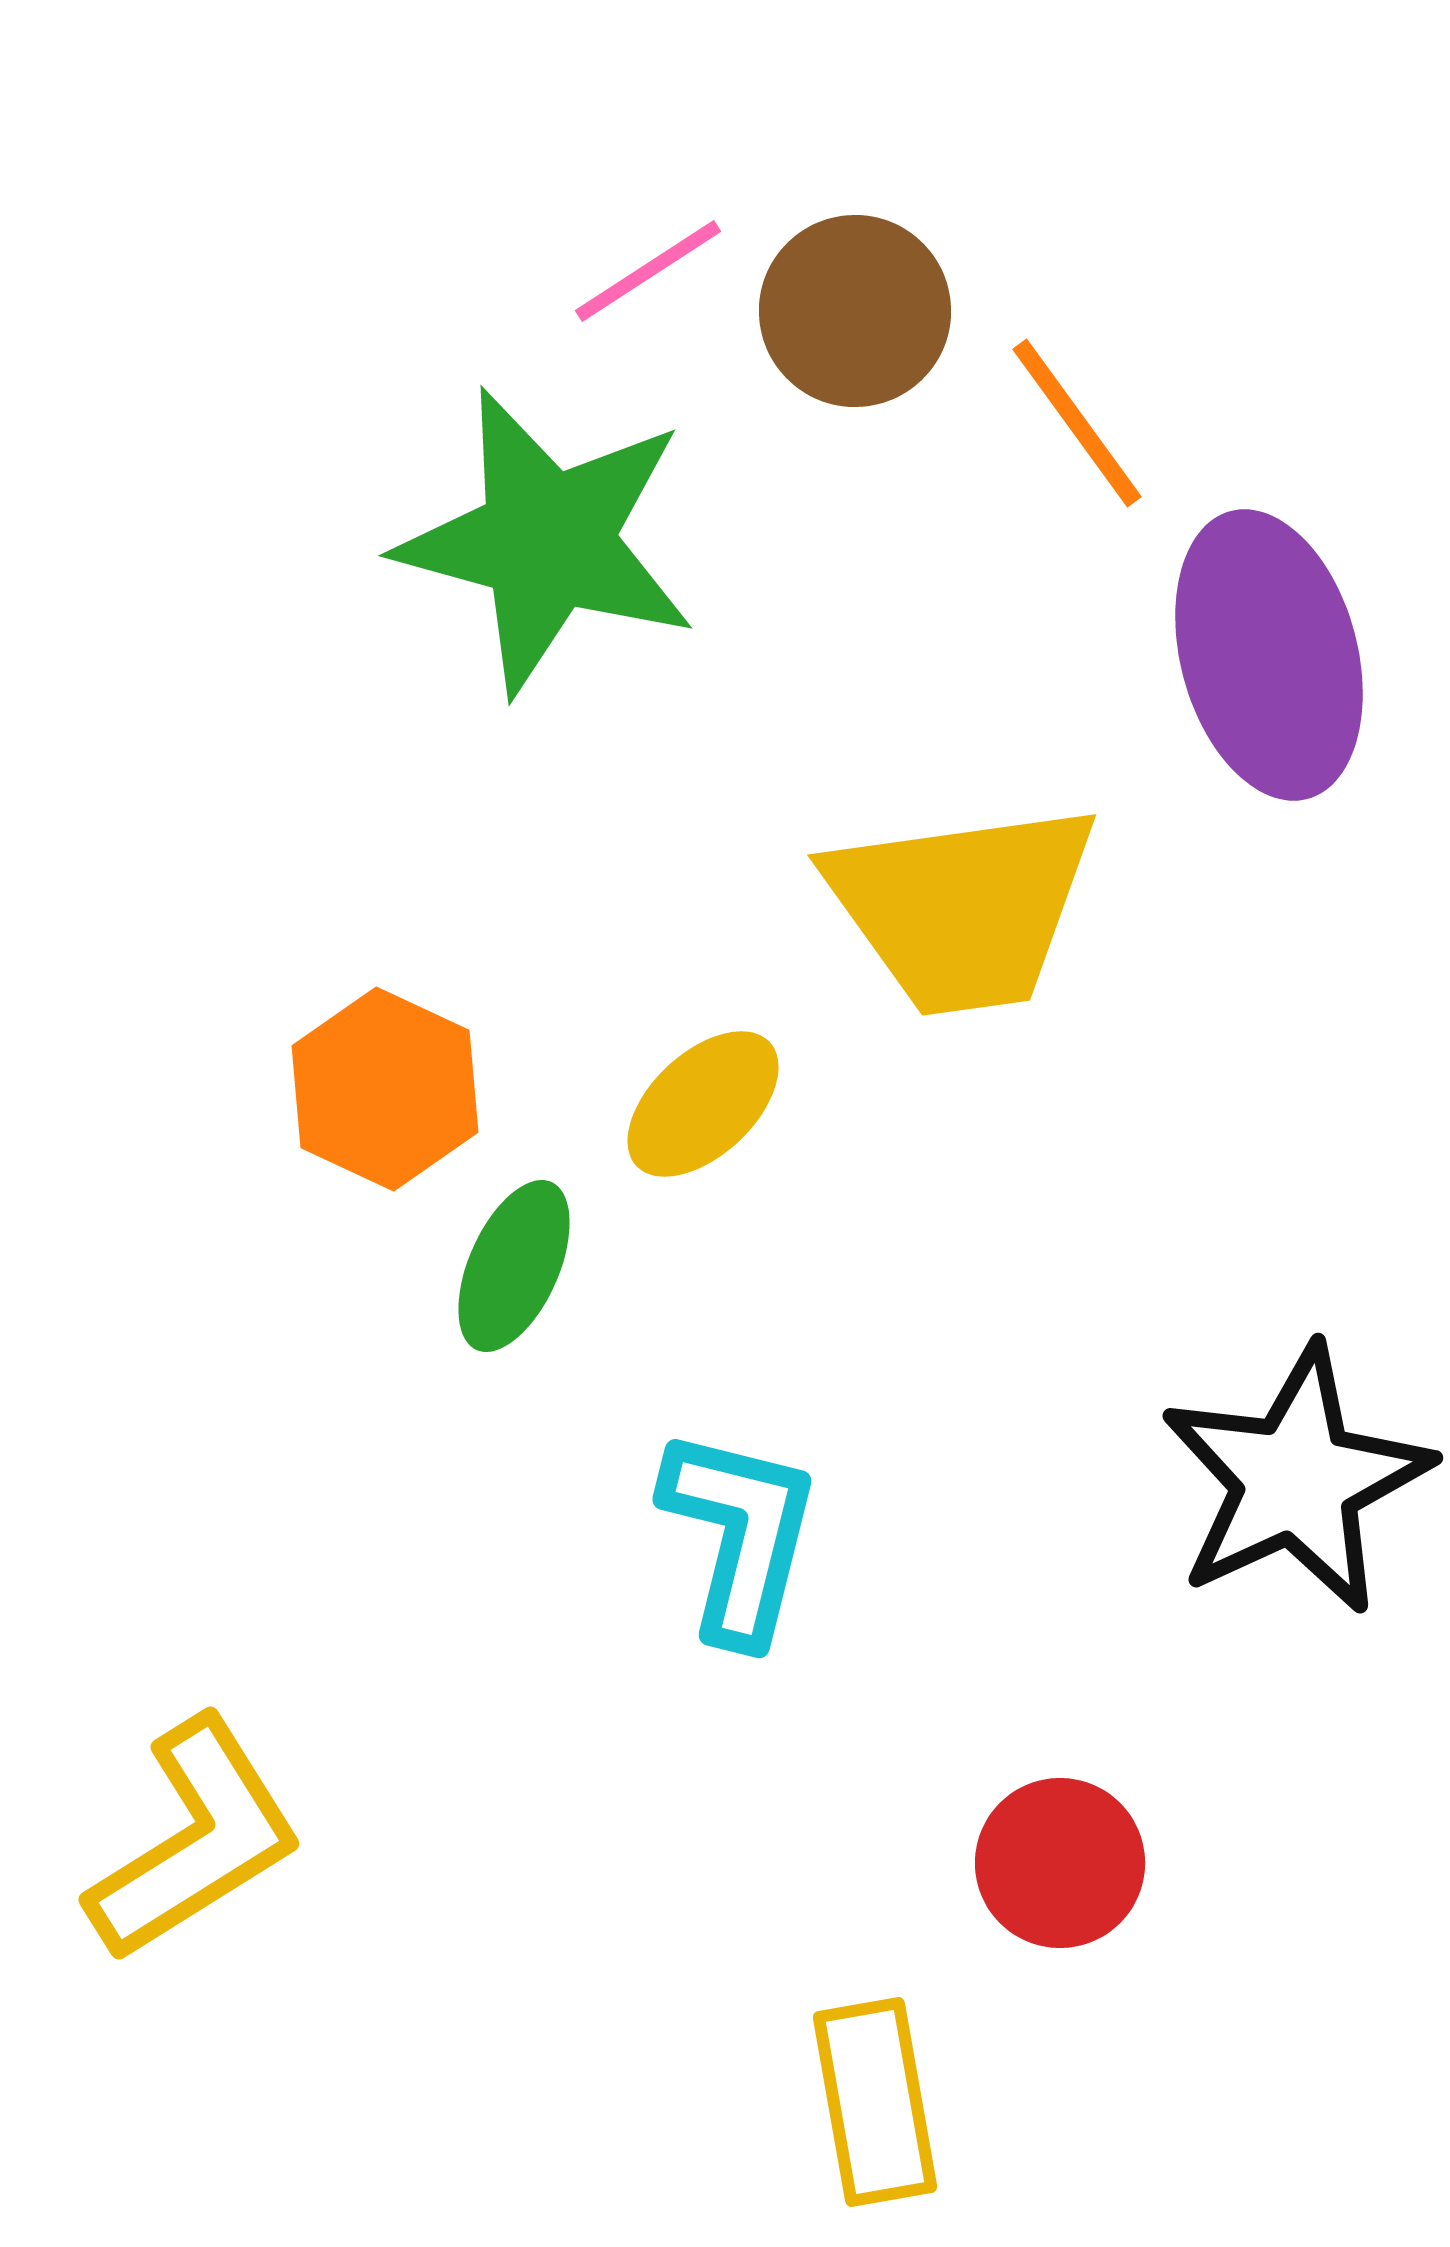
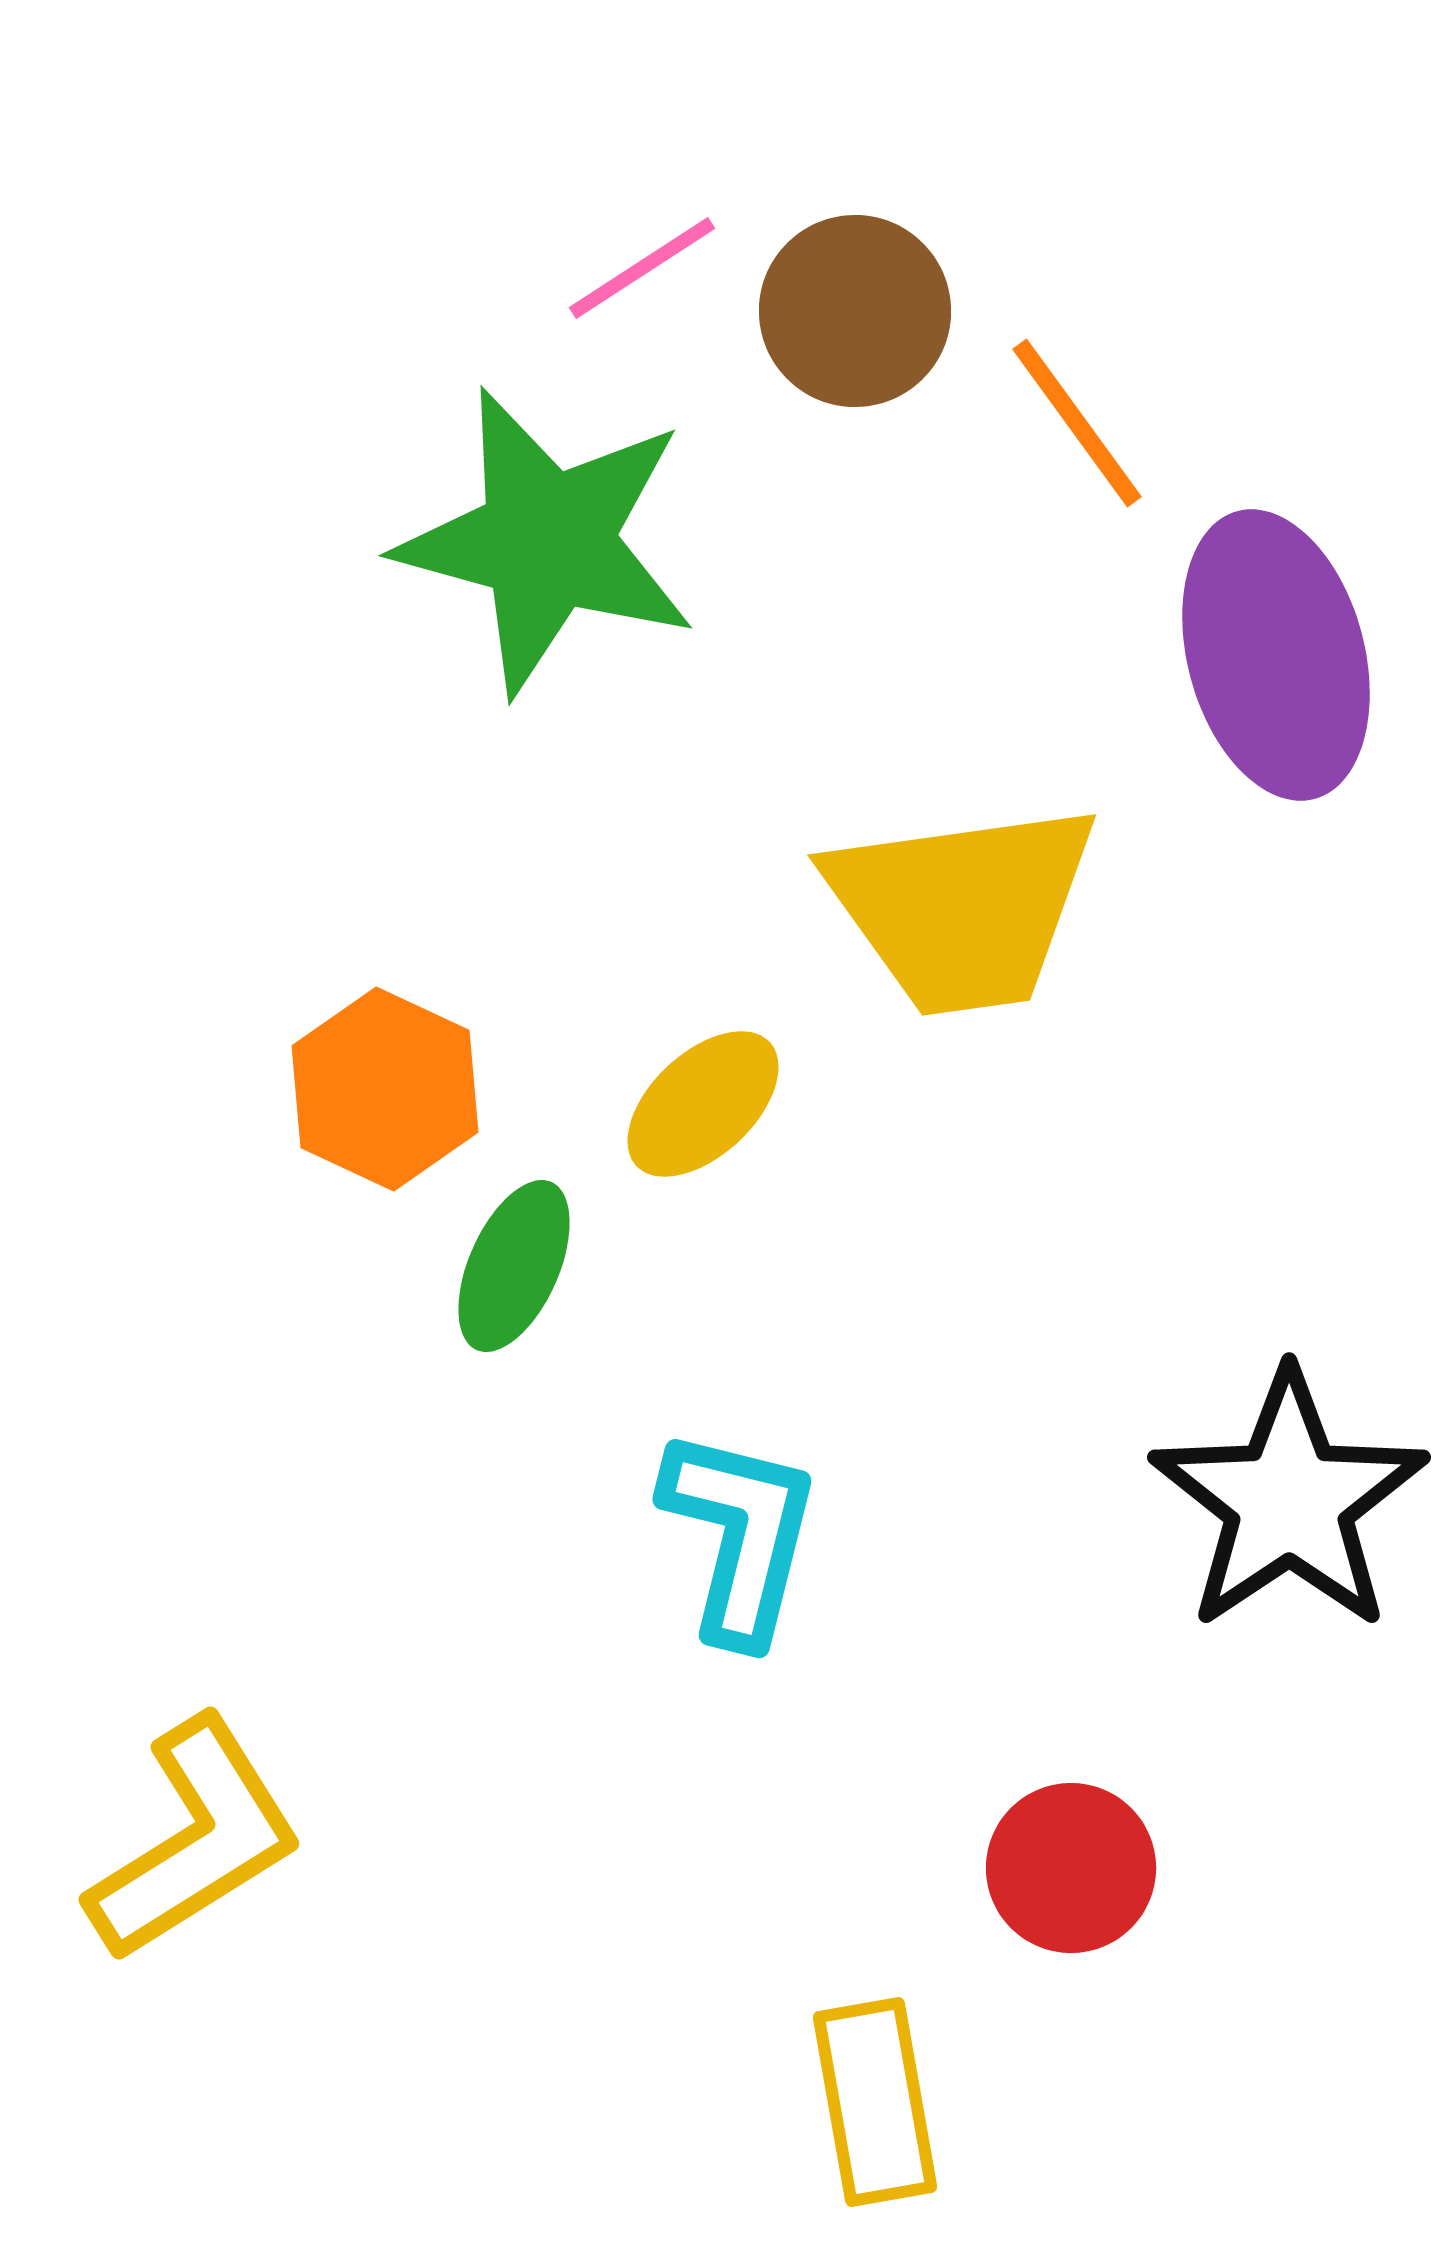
pink line: moved 6 px left, 3 px up
purple ellipse: moved 7 px right
black star: moved 7 px left, 21 px down; rotated 9 degrees counterclockwise
red circle: moved 11 px right, 5 px down
